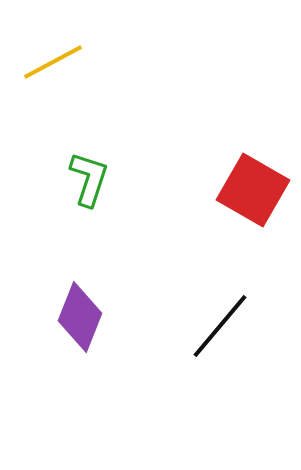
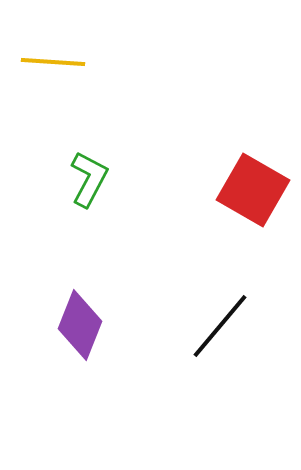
yellow line: rotated 32 degrees clockwise
green L-shape: rotated 10 degrees clockwise
purple diamond: moved 8 px down
